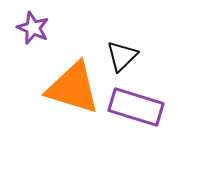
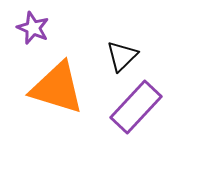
orange triangle: moved 16 px left
purple rectangle: rotated 64 degrees counterclockwise
